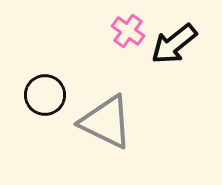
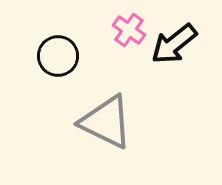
pink cross: moved 1 px right, 1 px up
black circle: moved 13 px right, 39 px up
